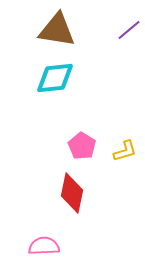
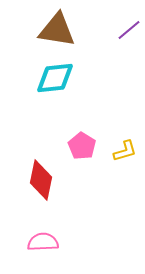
red diamond: moved 31 px left, 13 px up
pink semicircle: moved 1 px left, 4 px up
